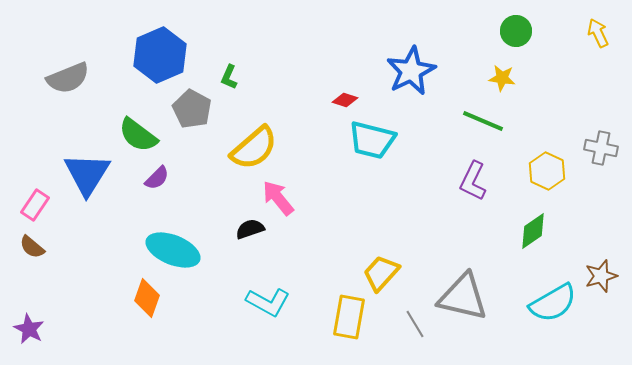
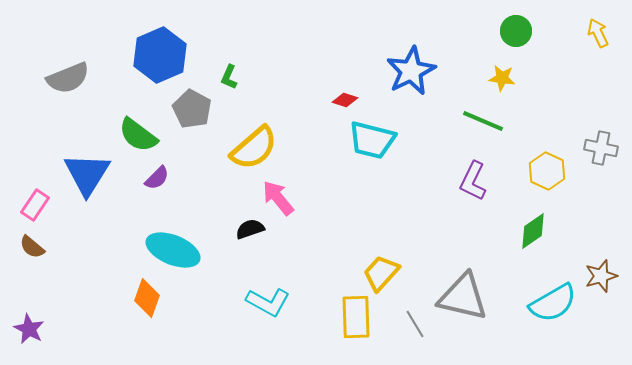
yellow rectangle: moved 7 px right; rotated 12 degrees counterclockwise
